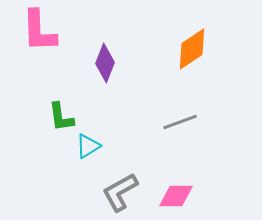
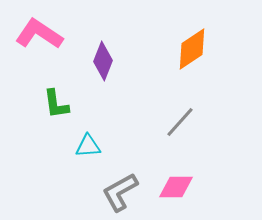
pink L-shape: moved 3 px down; rotated 126 degrees clockwise
purple diamond: moved 2 px left, 2 px up
green L-shape: moved 5 px left, 13 px up
gray line: rotated 28 degrees counterclockwise
cyan triangle: rotated 28 degrees clockwise
pink diamond: moved 9 px up
